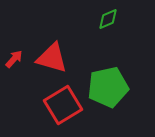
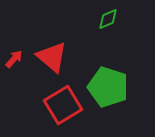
red triangle: moved 1 px up; rotated 24 degrees clockwise
green pentagon: rotated 30 degrees clockwise
